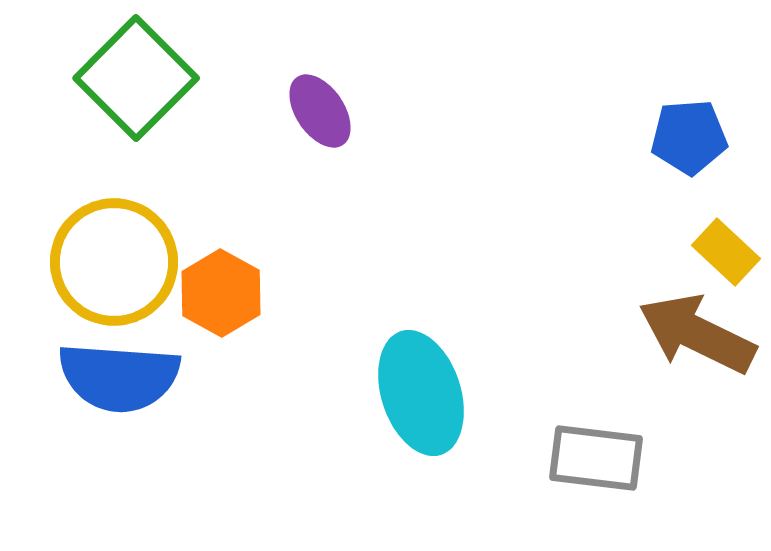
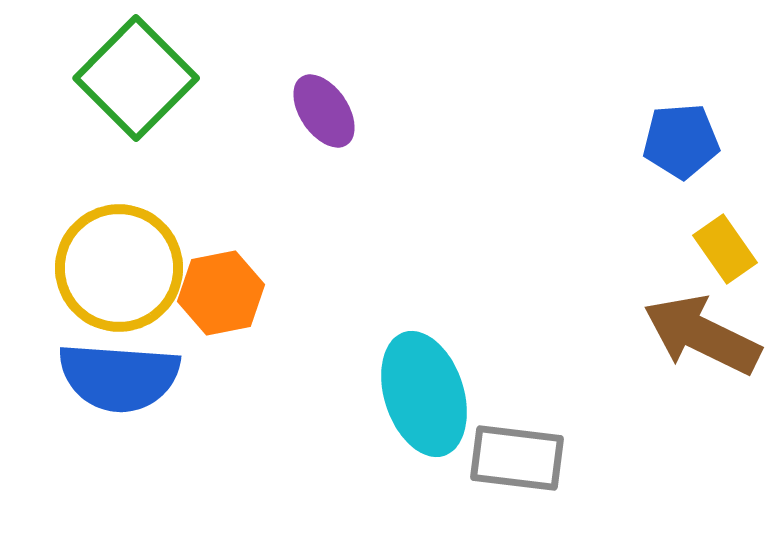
purple ellipse: moved 4 px right
blue pentagon: moved 8 px left, 4 px down
yellow rectangle: moved 1 px left, 3 px up; rotated 12 degrees clockwise
yellow circle: moved 5 px right, 6 px down
orange hexagon: rotated 20 degrees clockwise
brown arrow: moved 5 px right, 1 px down
cyan ellipse: moved 3 px right, 1 px down
gray rectangle: moved 79 px left
